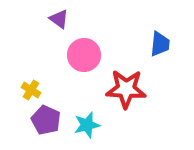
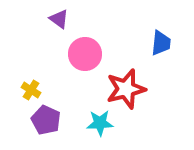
blue trapezoid: moved 1 px right, 1 px up
pink circle: moved 1 px right, 1 px up
red star: rotated 18 degrees counterclockwise
cyan star: moved 13 px right, 2 px up; rotated 12 degrees clockwise
